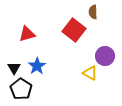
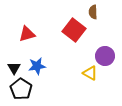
blue star: rotated 24 degrees clockwise
